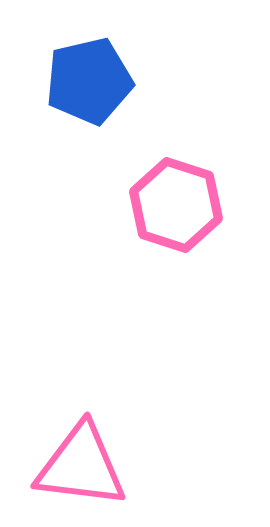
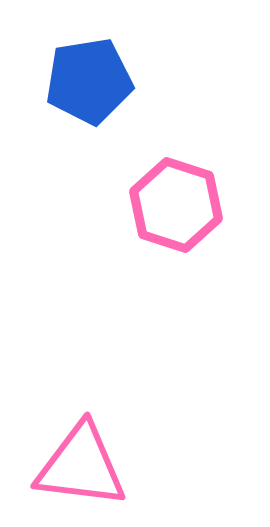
blue pentagon: rotated 4 degrees clockwise
